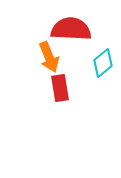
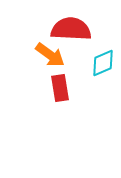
orange arrow: moved 1 px right, 2 px up; rotated 32 degrees counterclockwise
cyan diamond: rotated 16 degrees clockwise
